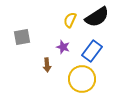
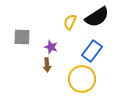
yellow semicircle: moved 2 px down
gray square: rotated 12 degrees clockwise
purple star: moved 12 px left
